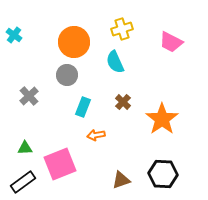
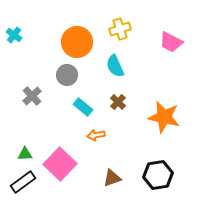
yellow cross: moved 2 px left
orange circle: moved 3 px right
cyan semicircle: moved 4 px down
gray cross: moved 3 px right
brown cross: moved 5 px left
cyan rectangle: rotated 72 degrees counterclockwise
orange star: moved 2 px right, 2 px up; rotated 24 degrees counterclockwise
green triangle: moved 6 px down
pink square: rotated 24 degrees counterclockwise
black hexagon: moved 5 px left, 1 px down; rotated 12 degrees counterclockwise
brown triangle: moved 9 px left, 2 px up
